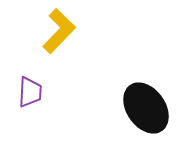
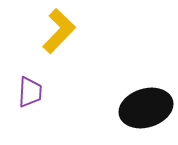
black ellipse: rotated 72 degrees counterclockwise
